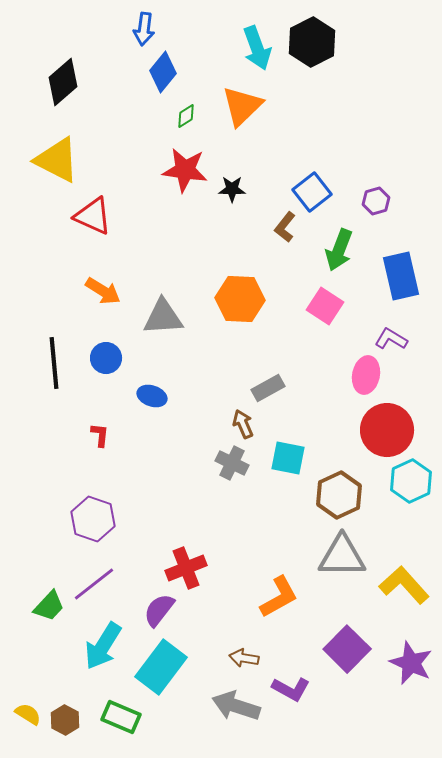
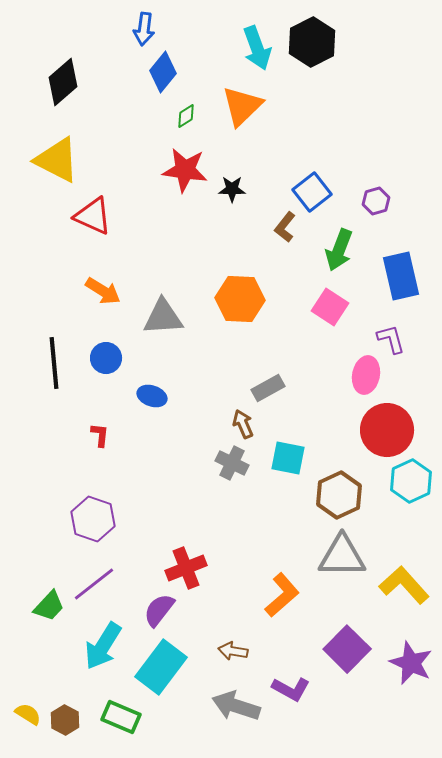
pink square at (325, 306): moved 5 px right, 1 px down
purple L-shape at (391, 339): rotated 44 degrees clockwise
orange L-shape at (279, 597): moved 3 px right, 2 px up; rotated 12 degrees counterclockwise
brown arrow at (244, 658): moved 11 px left, 7 px up
